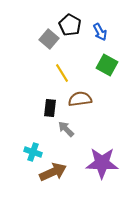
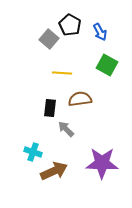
yellow line: rotated 54 degrees counterclockwise
brown arrow: moved 1 px right, 1 px up
